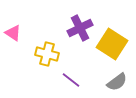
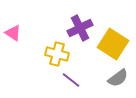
yellow square: moved 1 px right
yellow cross: moved 10 px right
gray semicircle: moved 1 px right, 4 px up
